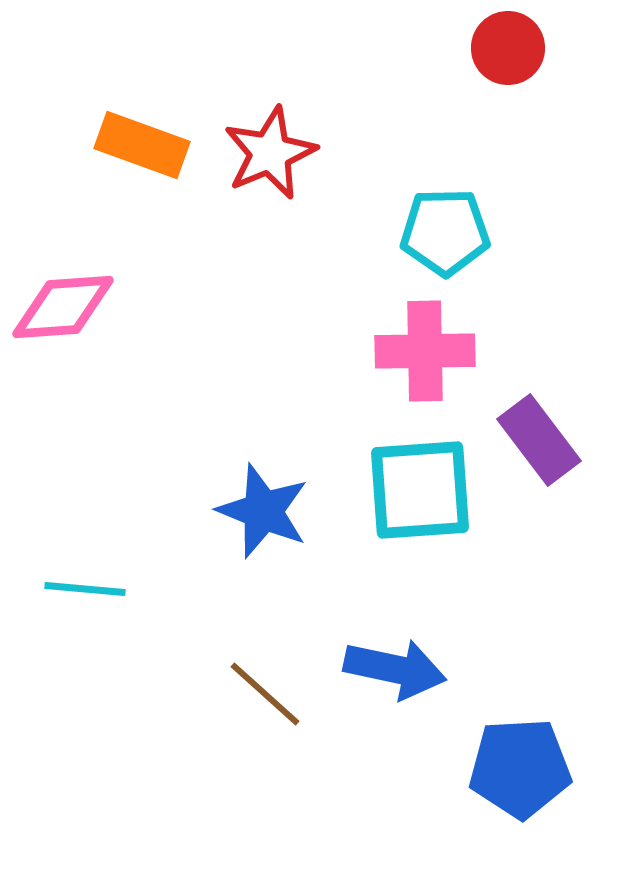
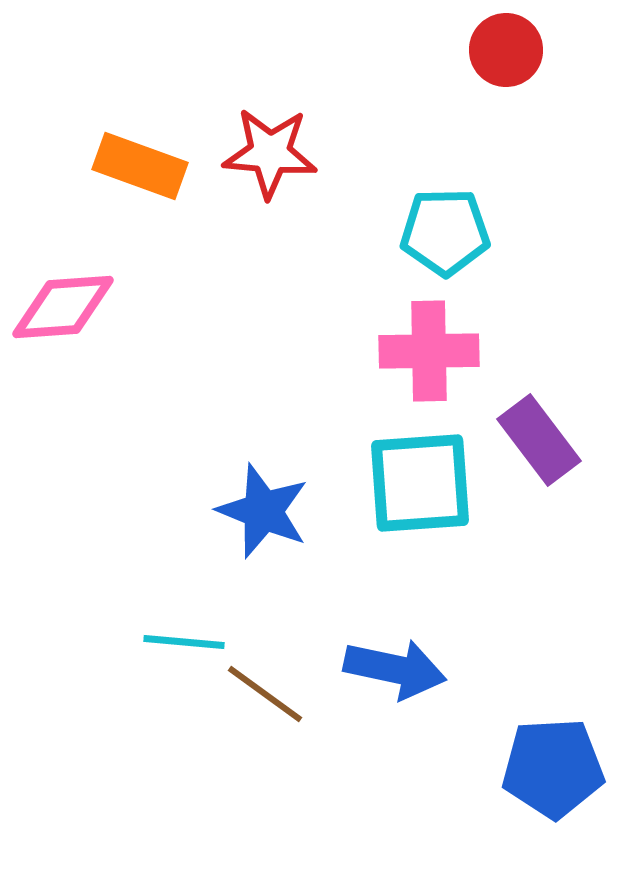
red circle: moved 2 px left, 2 px down
orange rectangle: moved 2 px left, 21 px down
red star: rotated 28 degrees clockwise
pink cross: moved 4 px right
cyan square: moved 7 px up
cyan line: moved 99 px right, 53 px down
brown line: rotated 6 degrees counterclockwise
blue pentagon: moved 33 px right
